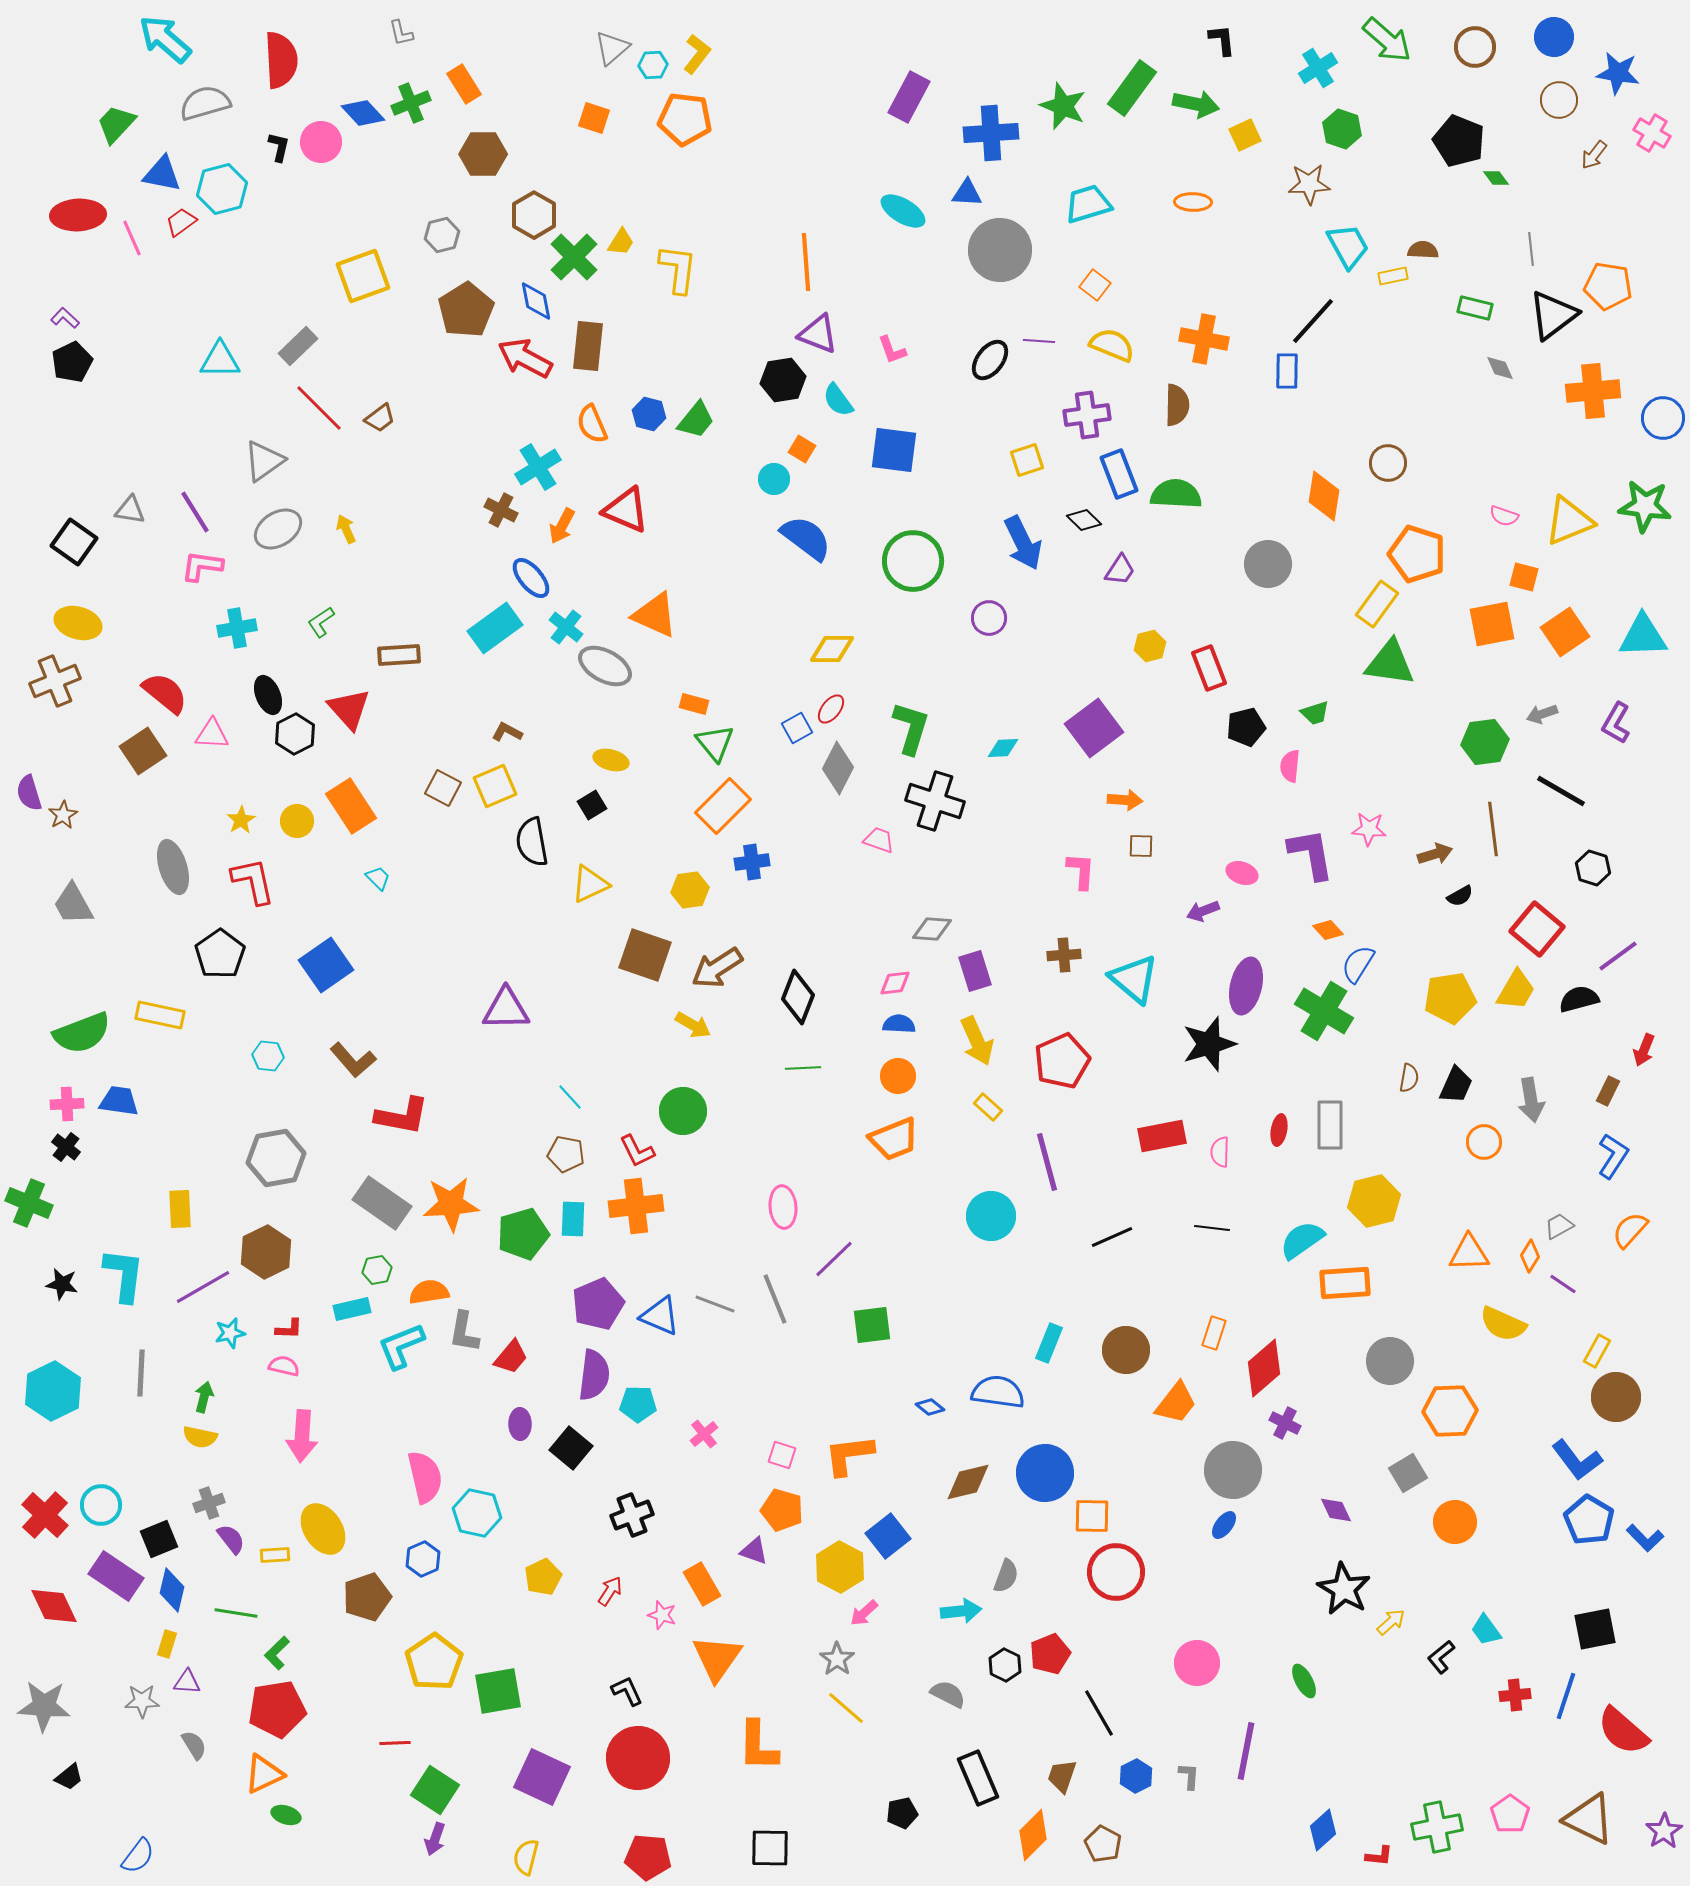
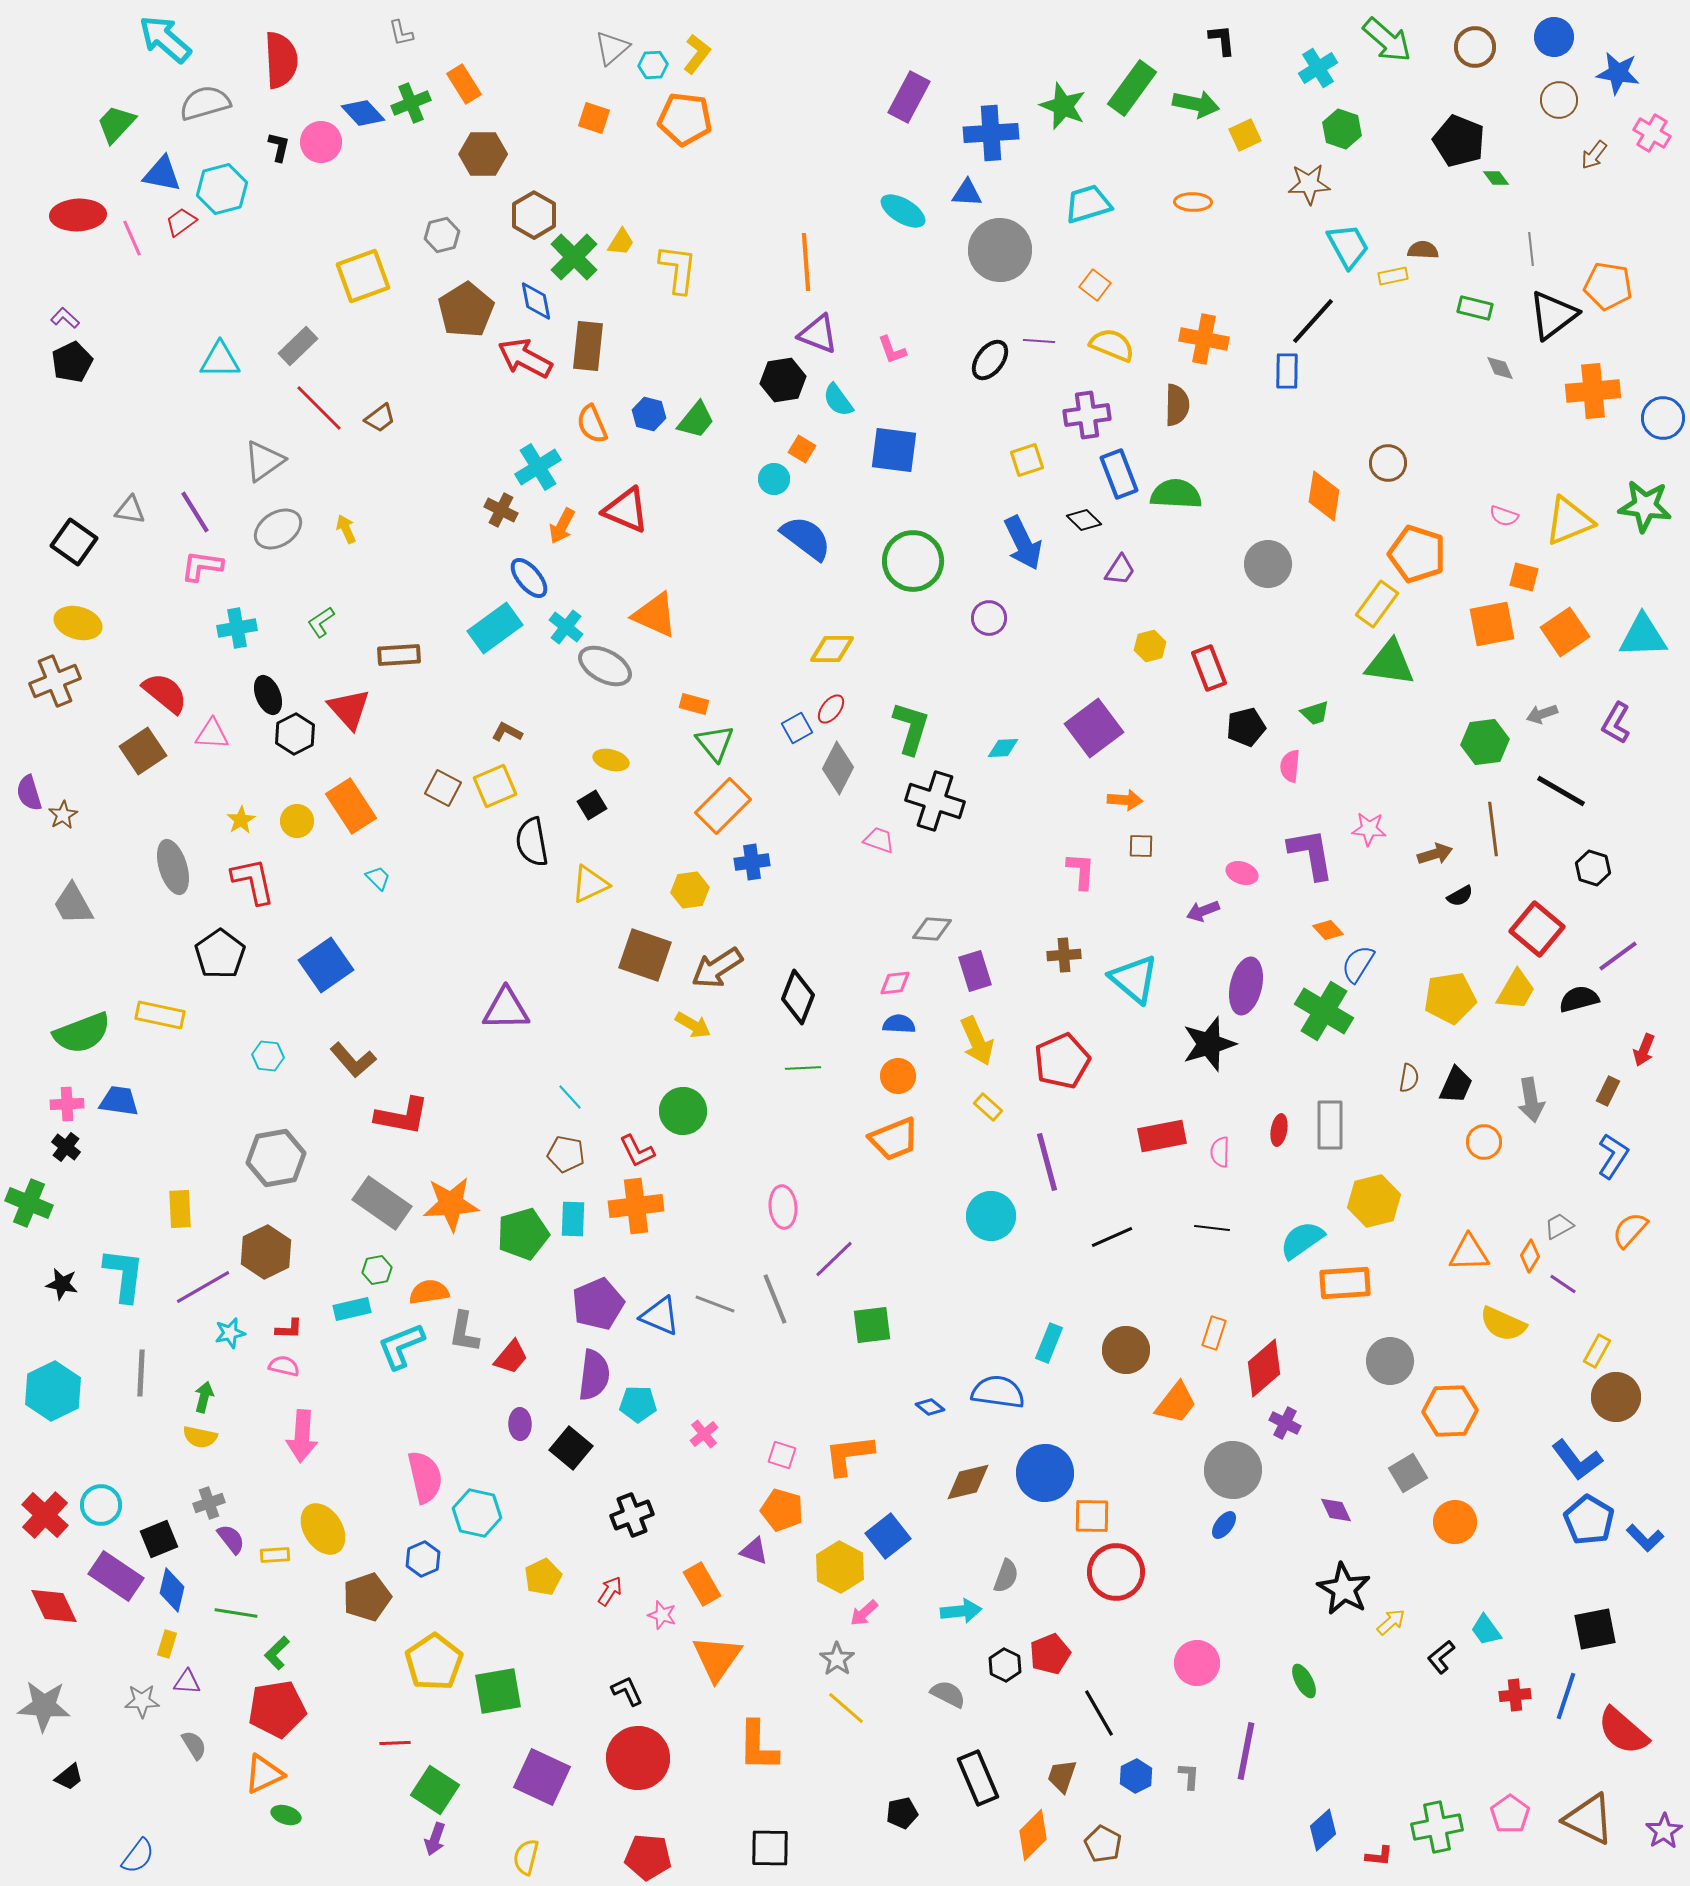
blue ellipse at (531, 578): moved 2 px left
